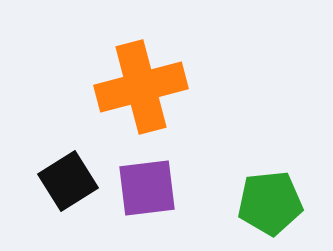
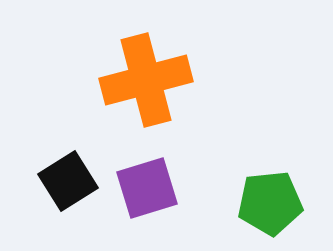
orange cross: moved 5 px right, 7 px up
purple square: rotated 10 degrees counterclockwise
